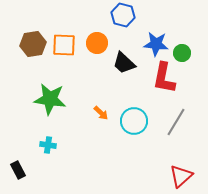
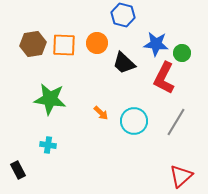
red L-shape: rotated 16 degrees clockwise
